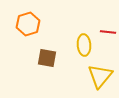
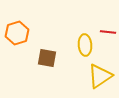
orange hexagon: moved 11 px left, 9 px down
yellow ellipse: moved 1 px right
yellow triangle: rotated 16 degrees clockwise
